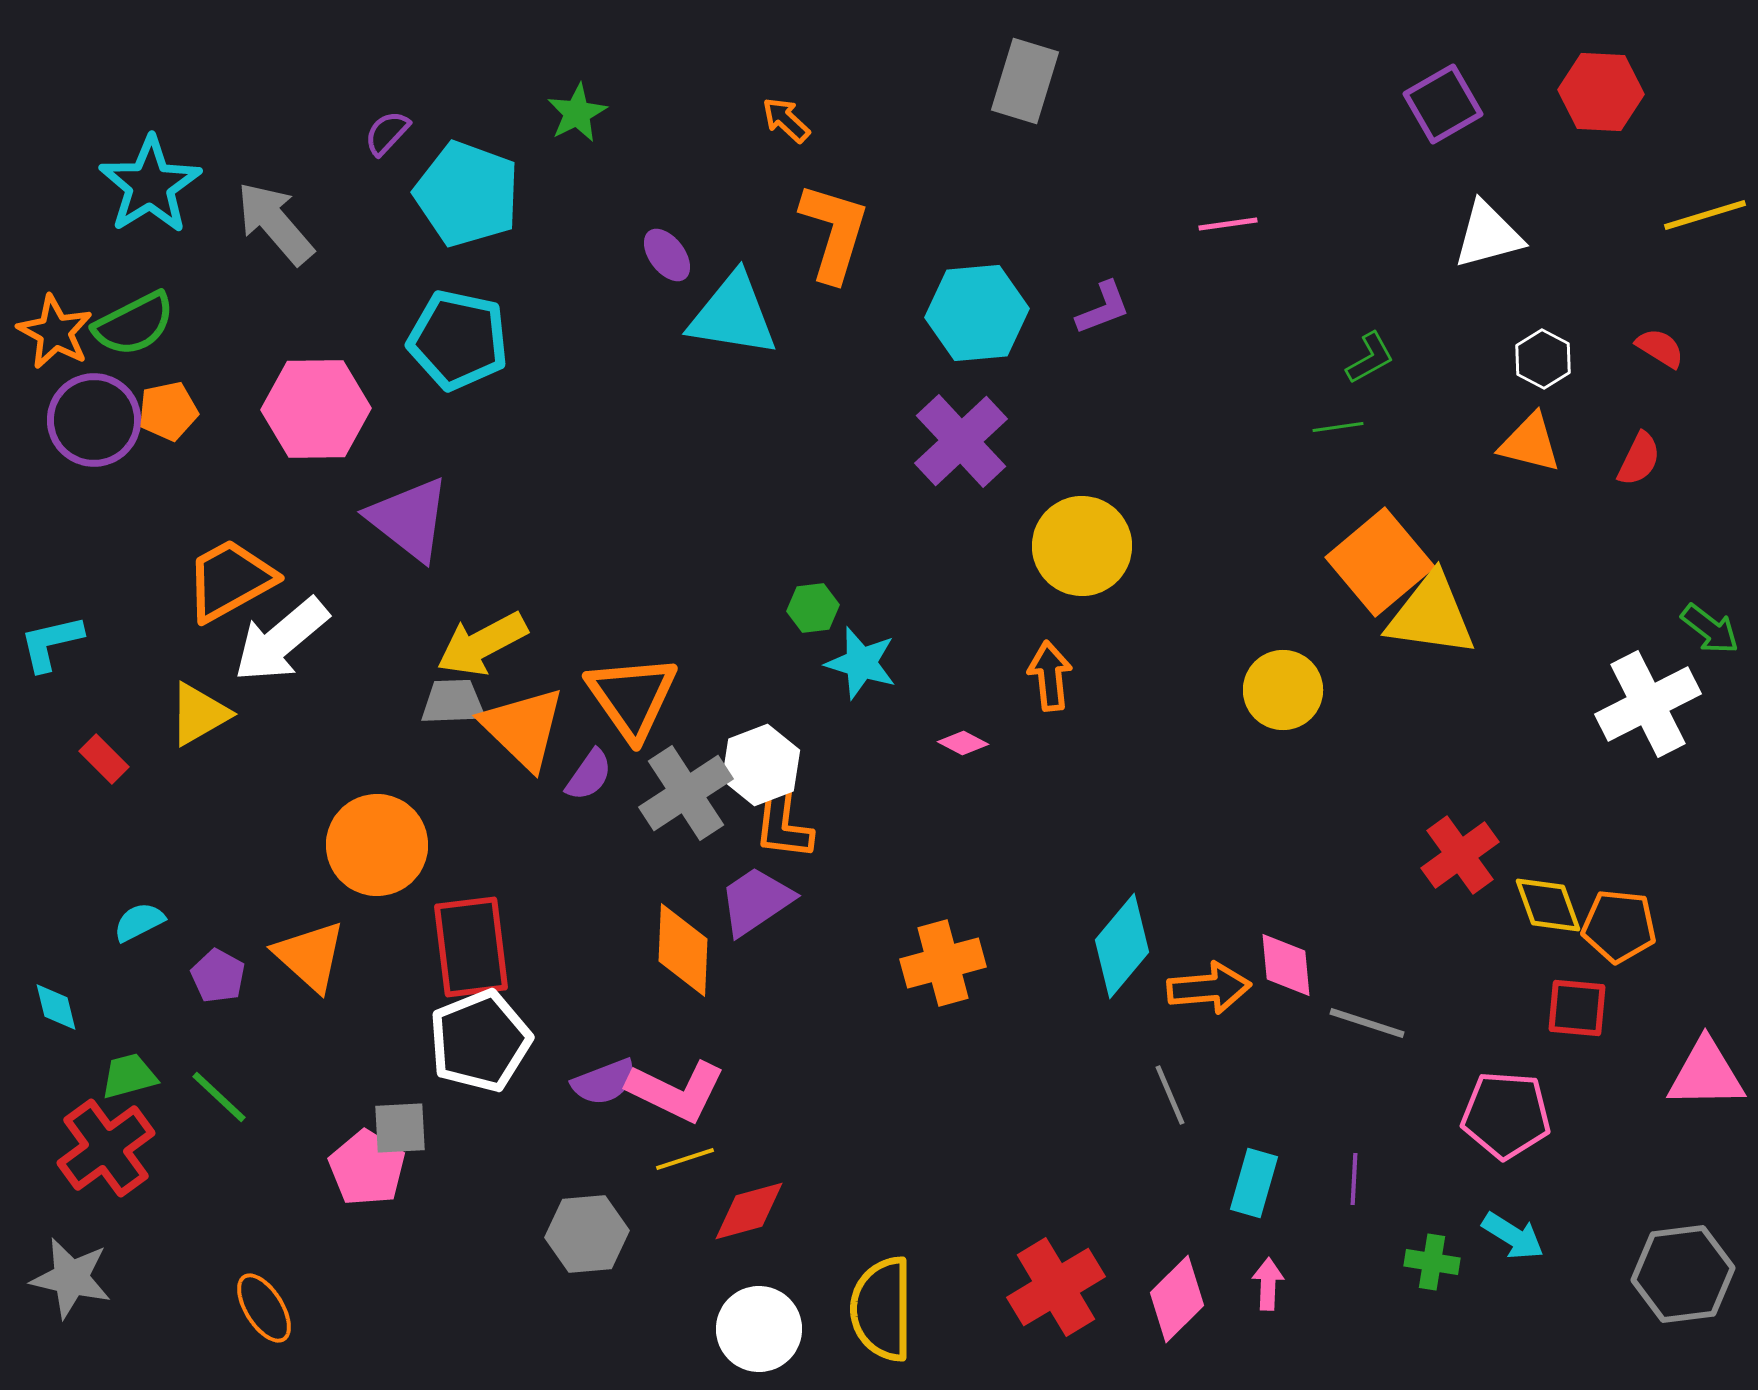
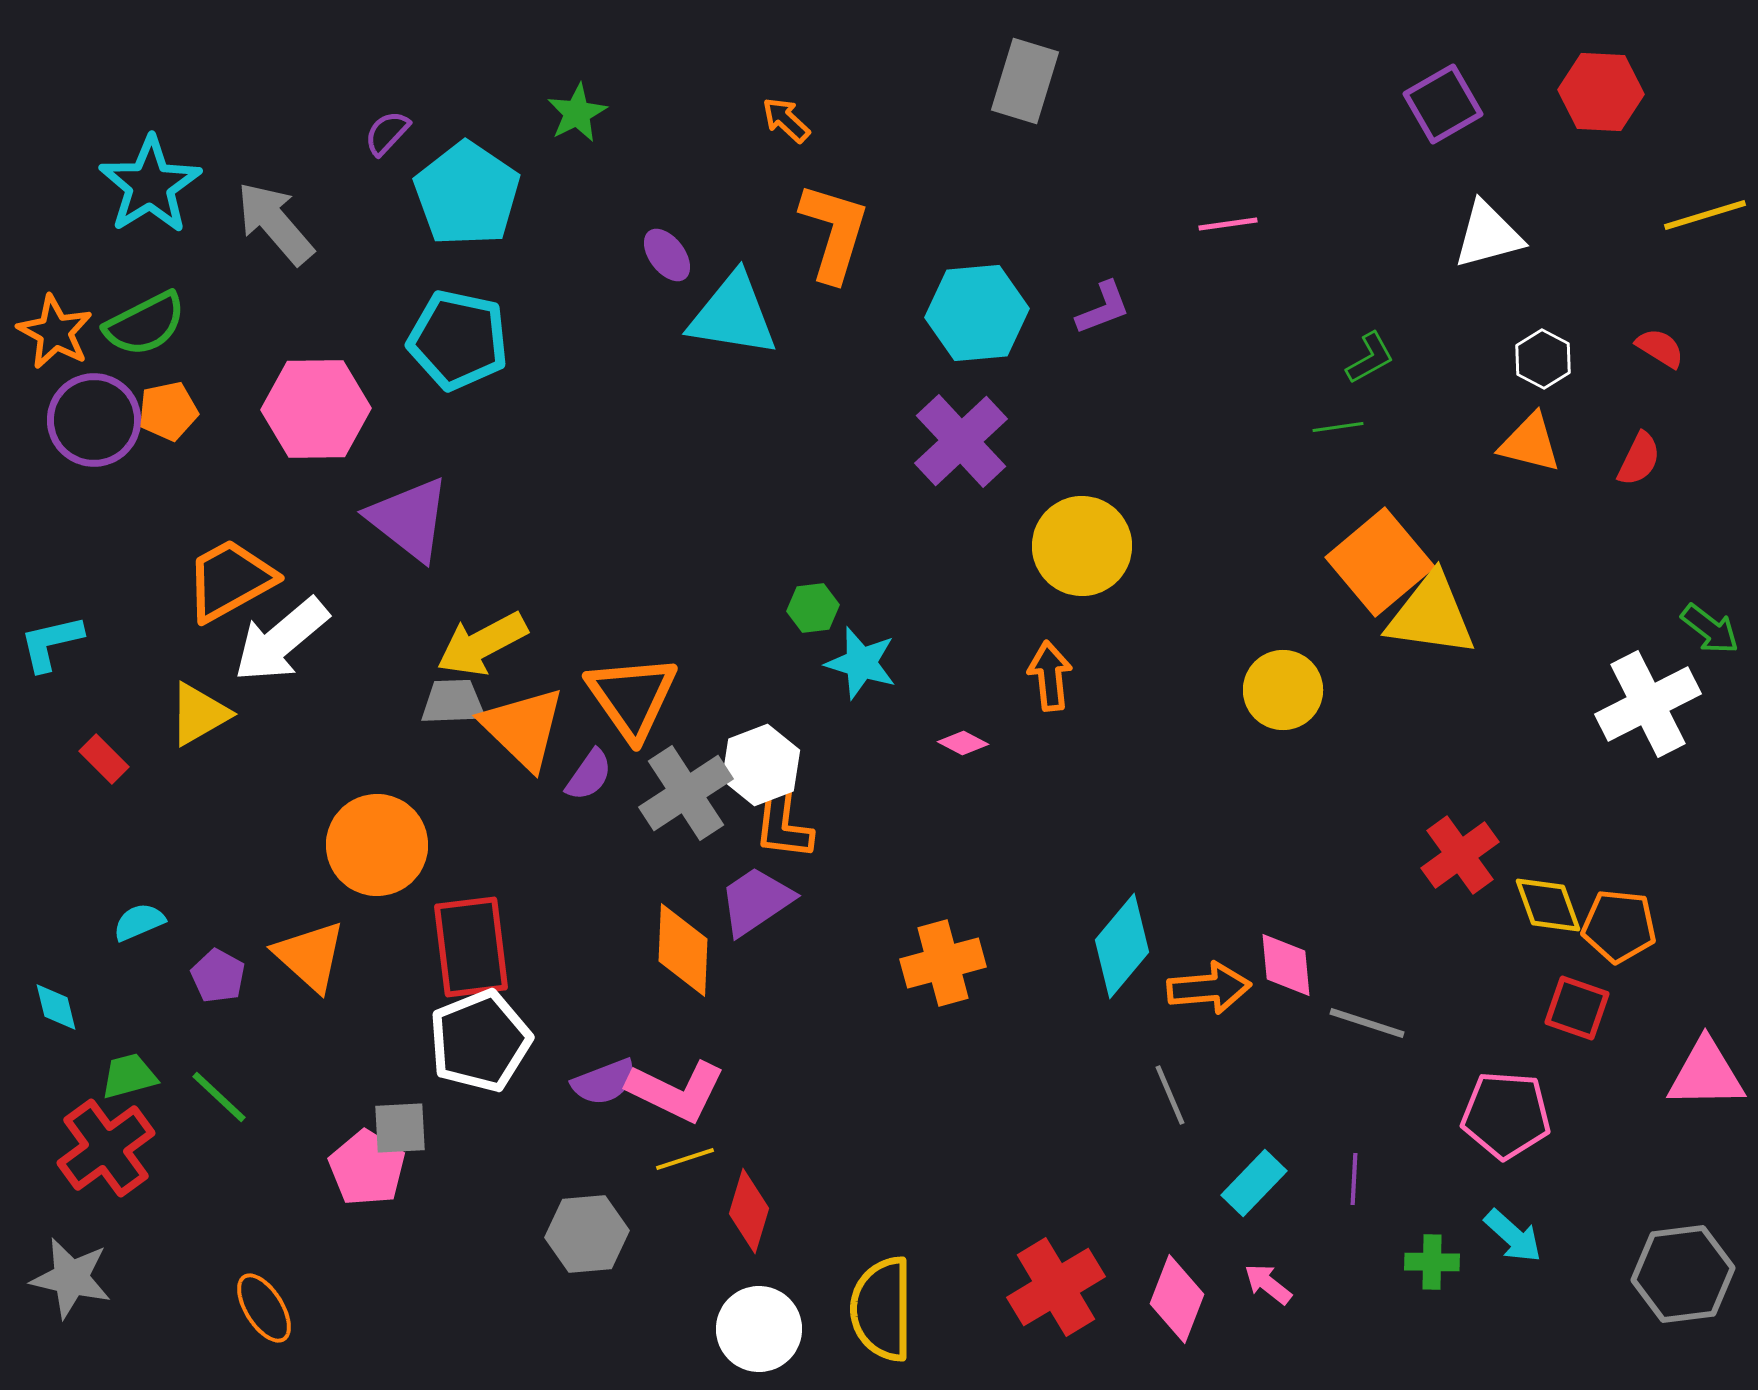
cyan pentagon at (467, 194): rotated 14 degrees clockwise
green semicircle at (134, 324): moved 11 px right
cyan semicircle at (139, 922): rotated 4 degrees clockwise
red square at (1577, 1008): rotated 14 degrees clockwise
cyan rectangle at (1254, 1183): rotated 28 degrees clockwise
red diamond at (749, 1211): rotated 58 degrees counterclockwise
cyan arrow at (1513, 1236): rotated 10 degrees clockwise
green cross at (1432, 1262): rotated 8 degrees counterclockwise
pink arrow at (1268, 1284): rotated 54 degrees counterclockwise
pink diamond at (1177, 1299): rotated 24 degrees counterclockwise
